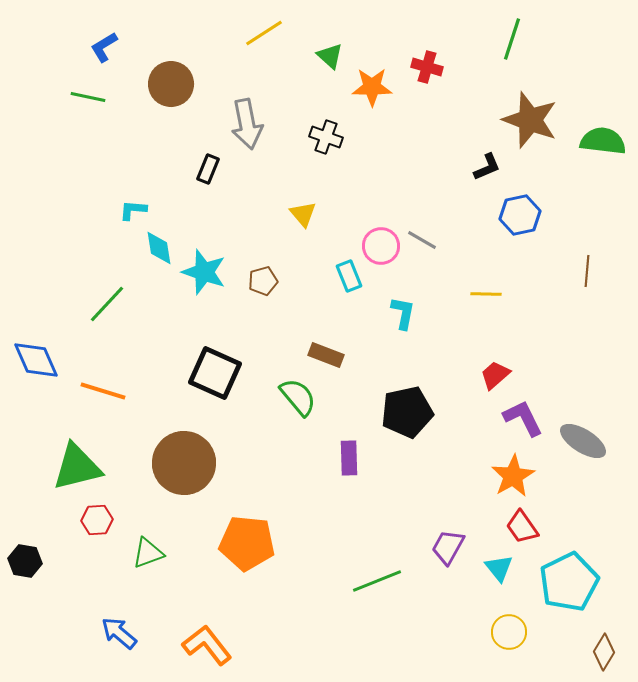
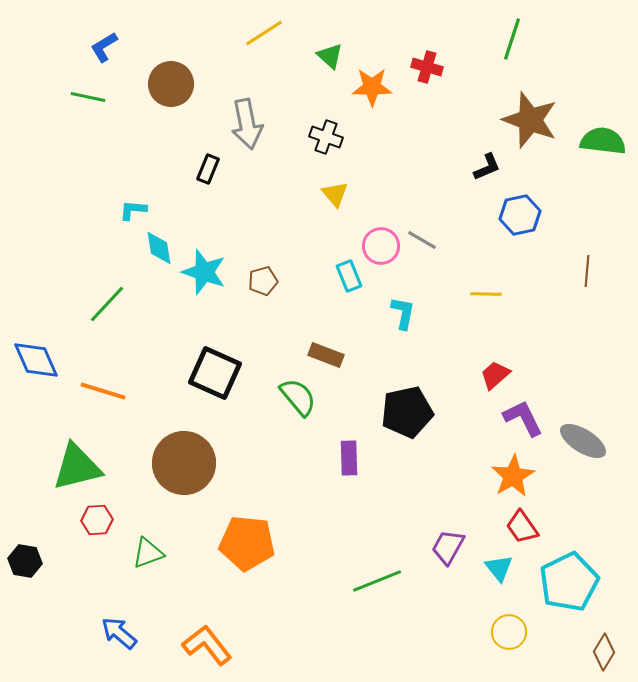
yellow triangle at (303, 214): moved 32 px right, 20 px up
